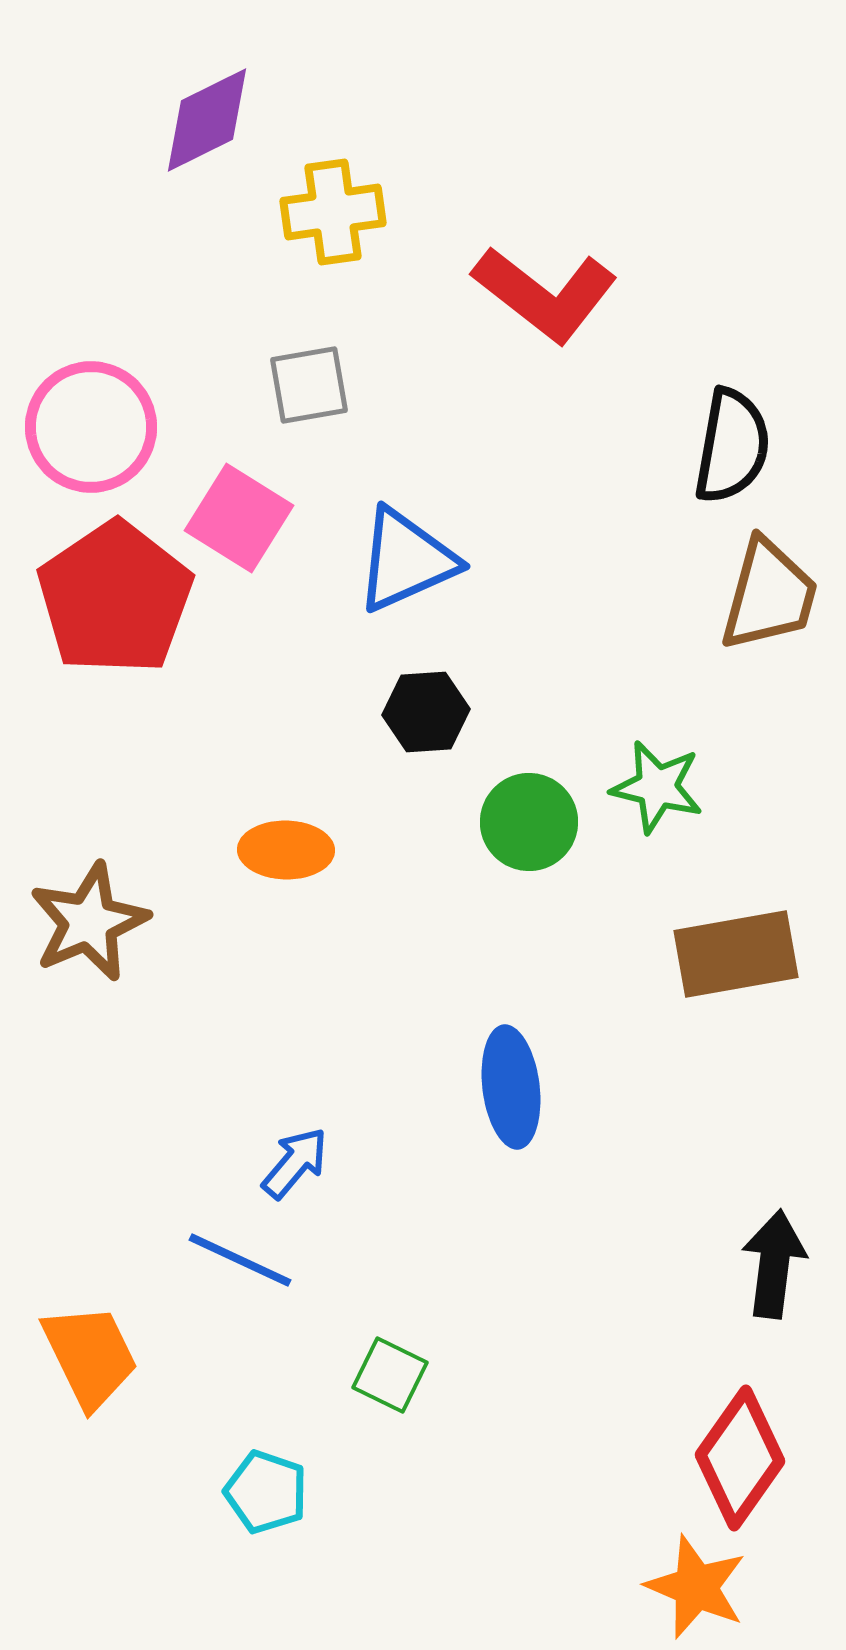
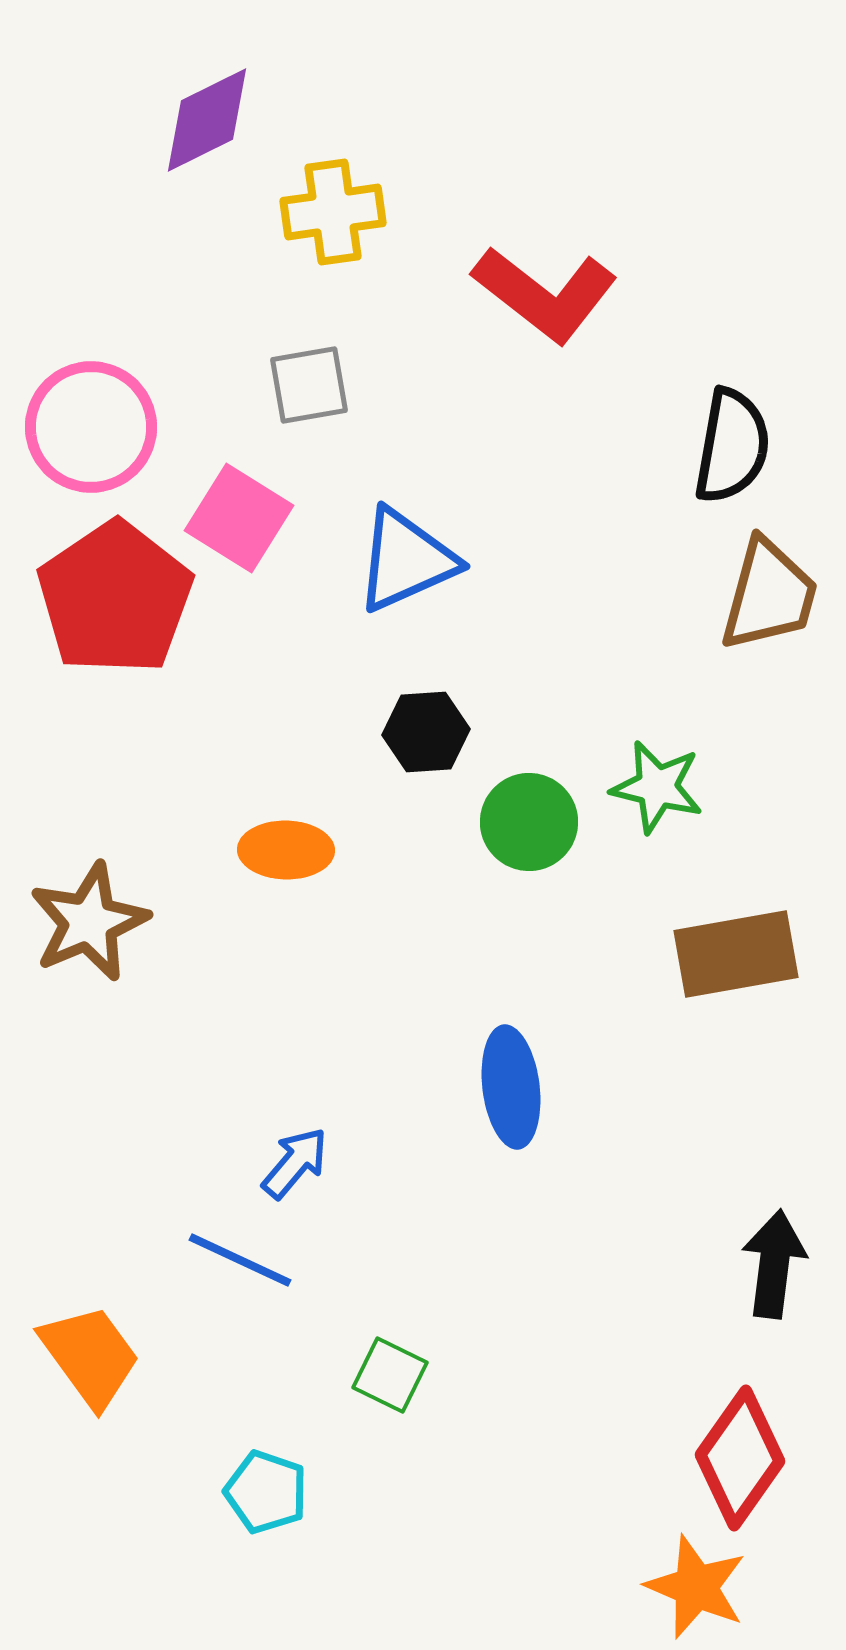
black hexagon: moved 20 px down
orange trapezoid: rotated 10 degrees counterclockwise
